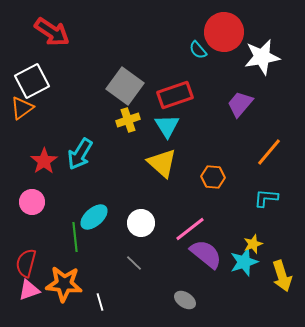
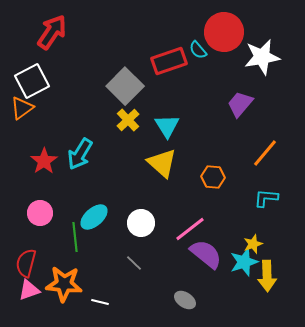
red arrow: rotated 90 degrees counterclockwise
gray square: rotated 9 degrees clockwise
red rectangle: moved 6 px left, 34 px up
yellow cross: rotated 25 degrees counterclockwise
orange line: moved 4 px left, 1 px down
pink circle: moved 8 px right, 11 px down
yellow arrow: moved 15 px left; rotated 16 degrees clockwise
white line: rotated 60 degrees counterclockwise
